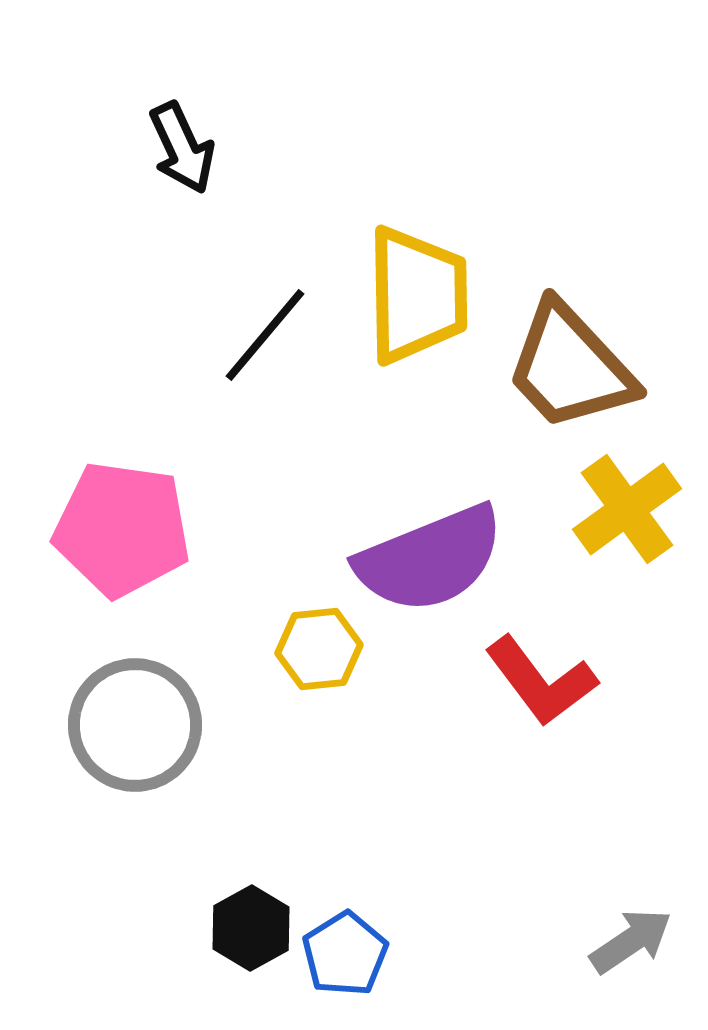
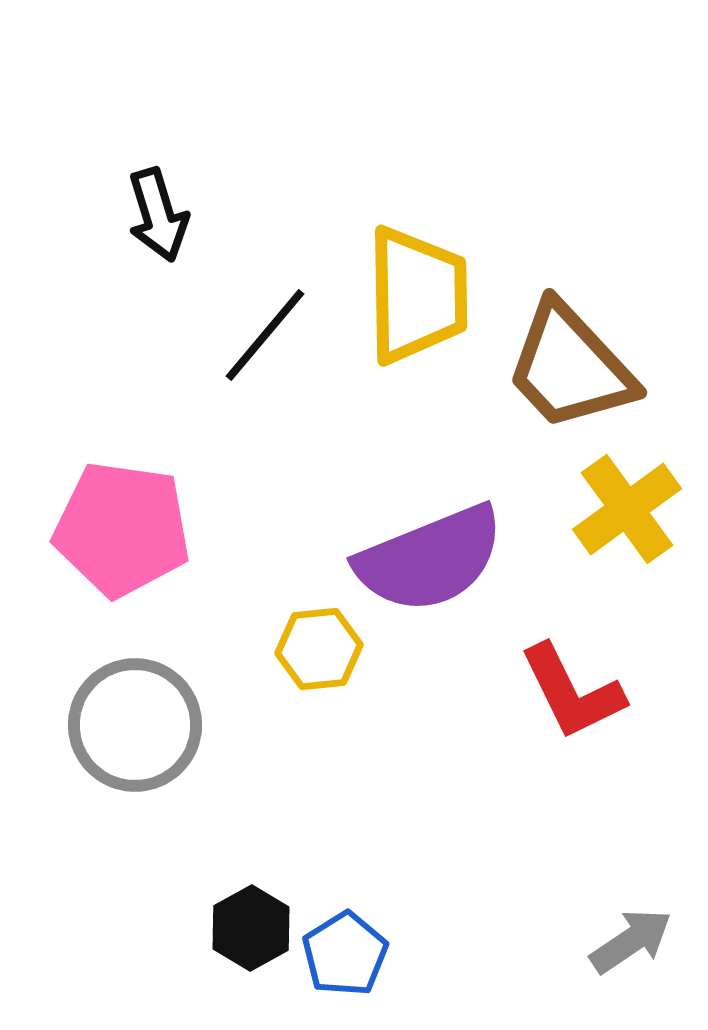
black arrow: moved 24 px left, 67 px down; rotated 8 degrees clockwise
red L-shape: moved 31 px right, 11 px down; rotated 11 degrees clockwise
